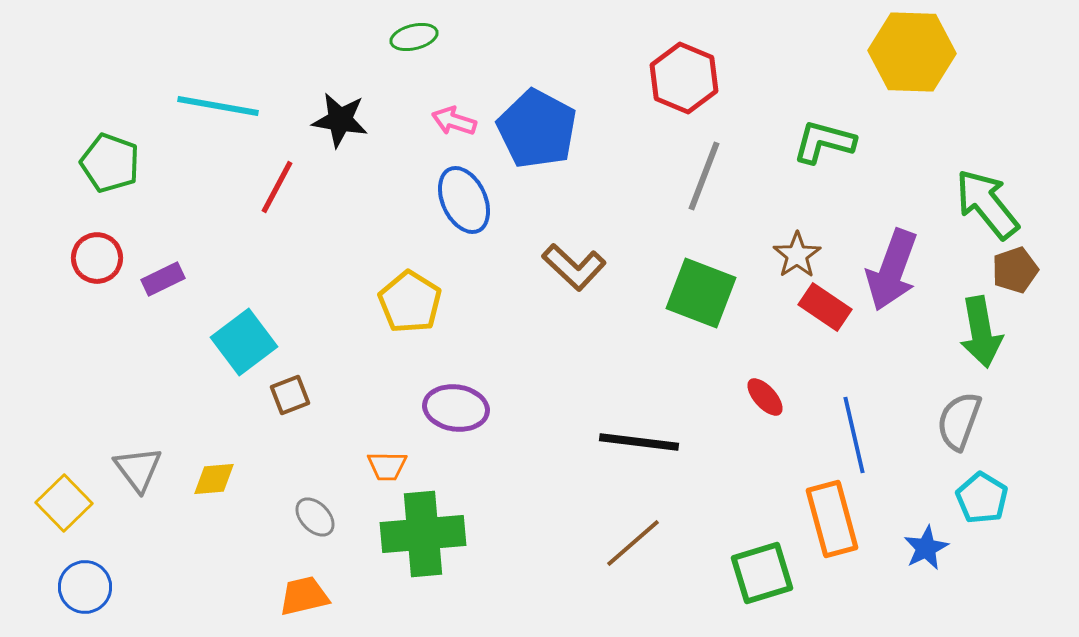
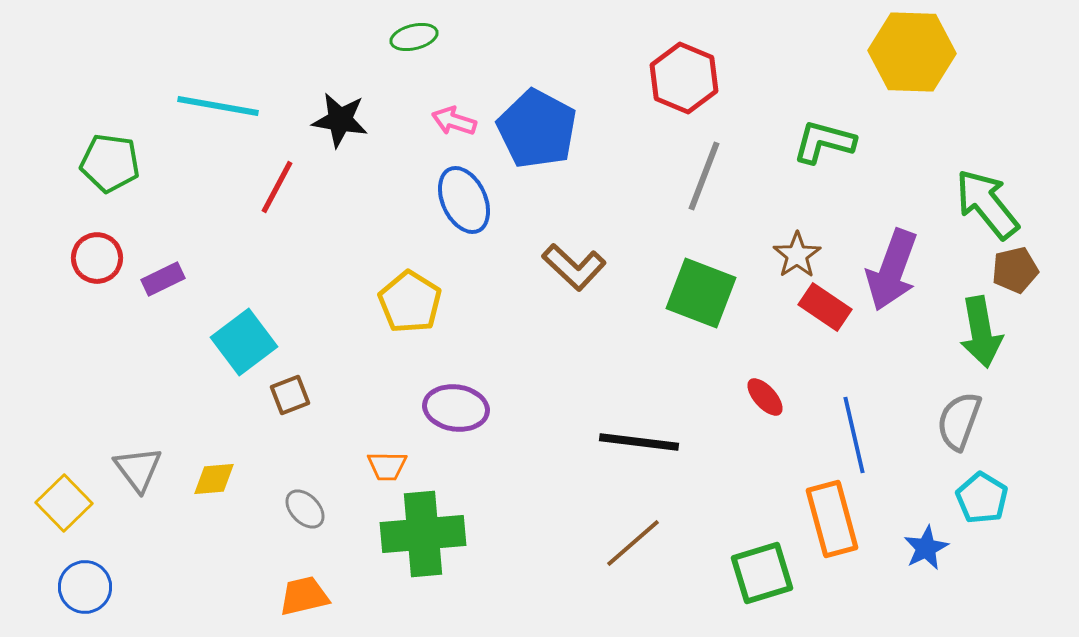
green pentagon at (110, 163): rotated 12 degrees counterclockwise
brown pentagon at (1015, 270): rotated 6 degrees clockwise
gray ellipse at (315, 517): moved 10 px left, 8 px up
